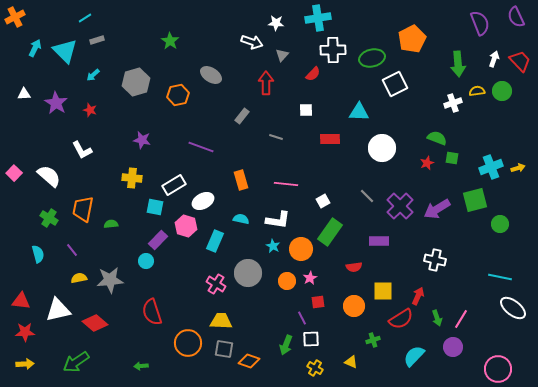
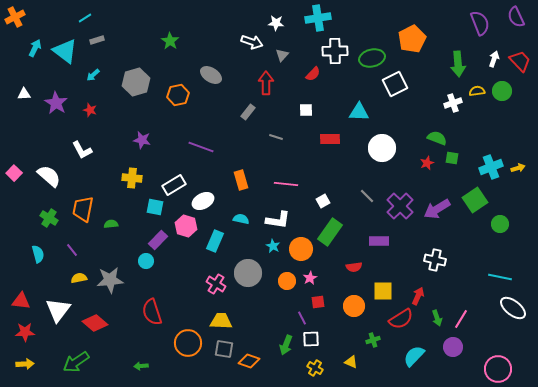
white cross at (333, 50): moved 2 px right, 1 px down
cyan triangle at (65, 51): rotated 8 degrees counterclockwise
gray rectangle at (242, 116): moved 6 px right, 4 px up
green square at (475, 200): rotated 20 degrees counterclockwise
white triangle at (58, 310): rotated 40 degrees counterclockwise
